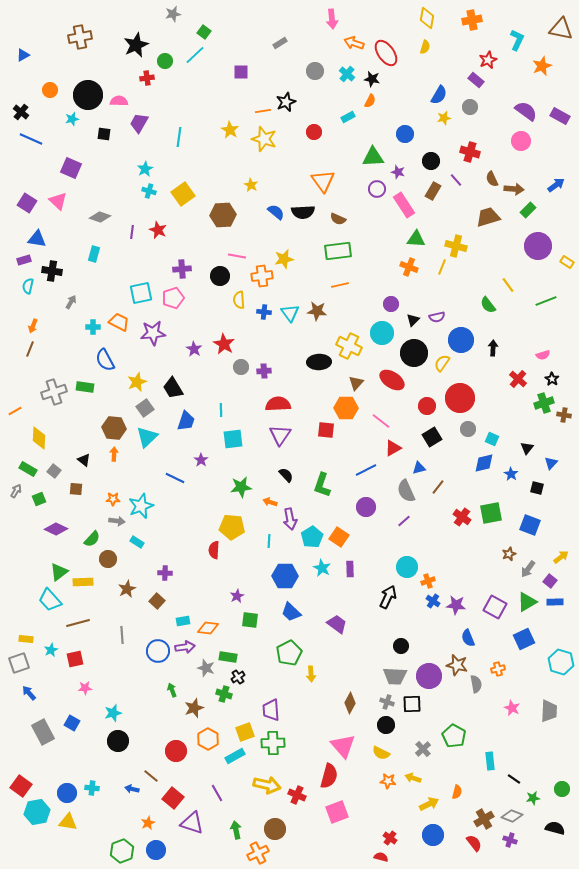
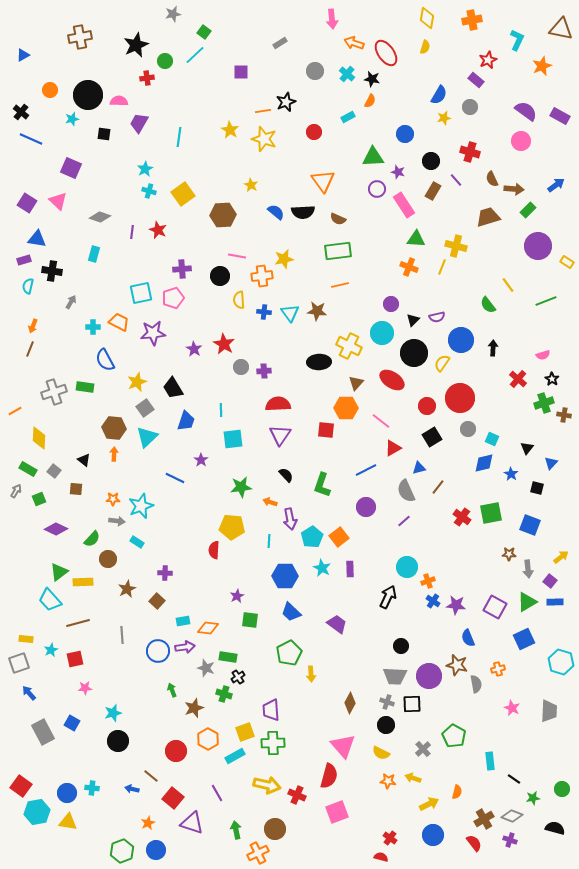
orange square at (339, 537): rotated 18 degrees clockwise
brown star at (509, 554): rotated 24 degrees clockwise
gray arrow at (528, 569): rotated 42 degrees counterclockwise
